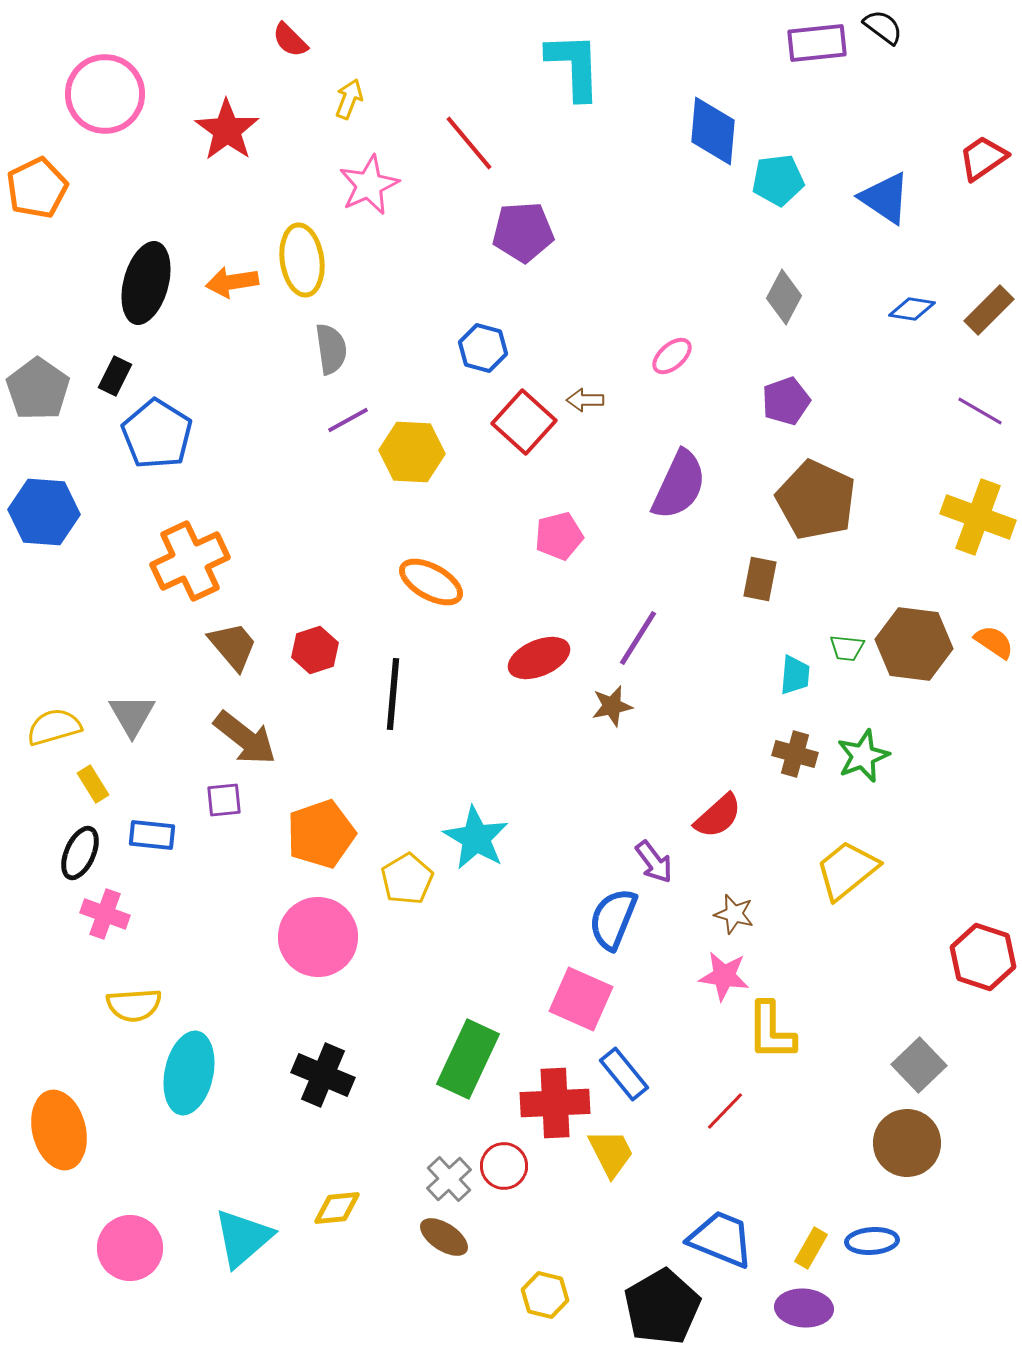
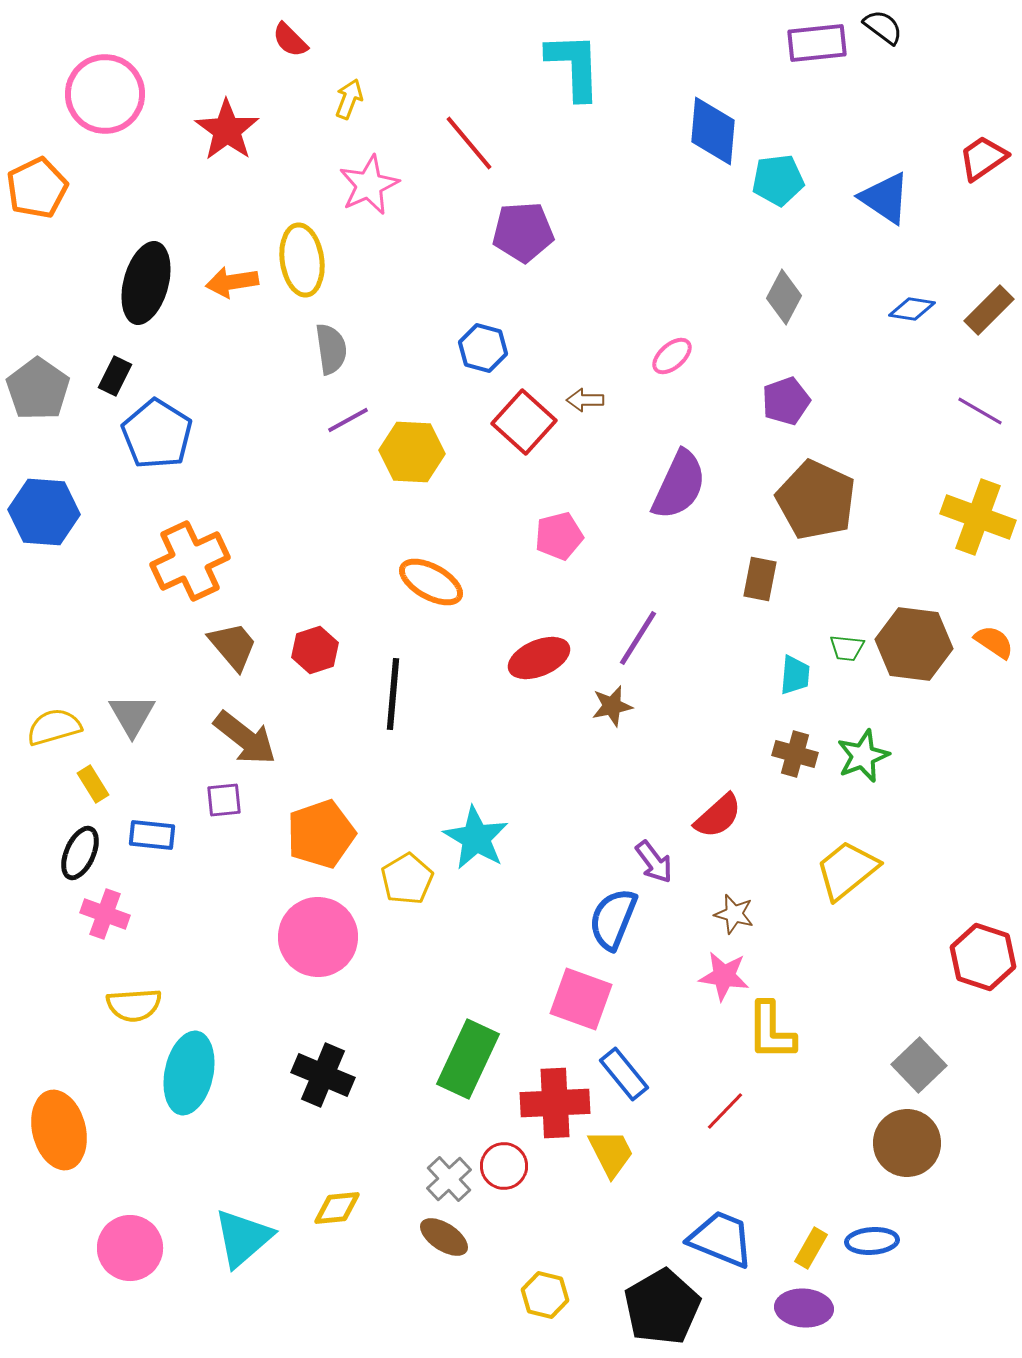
pink square at (581, 999): rotated 4 degrees counterclockwise
